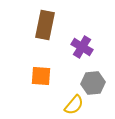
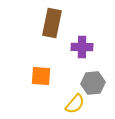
brown rectangle: moved 7 px right, 2 px up
purple cross: rotated 30 degrees counterclockwise
yellow semicircle: moved 1 px right, 1 px up
